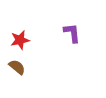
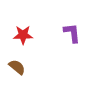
red star: moved 3 px right, 5 px up; rotated 12 degrees clockwise
